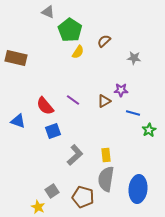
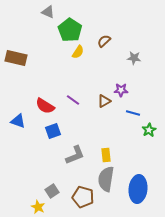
red semicircle: rotated 18 degrees counterclockwise
gray L-shape: rotated 20 degrees clockwise
